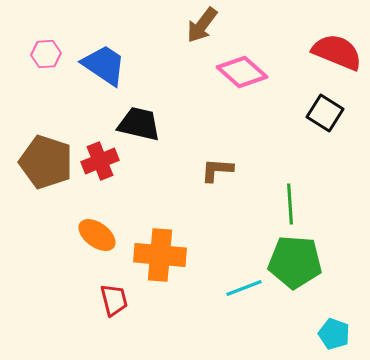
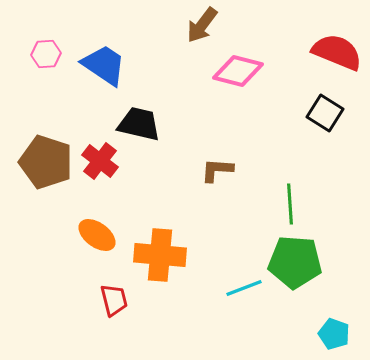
pink diamond: moved 4 px left, 1 px up; rotated 27 degrees counterclockwise
red cross: rotated 30 degrees counterclockwise
